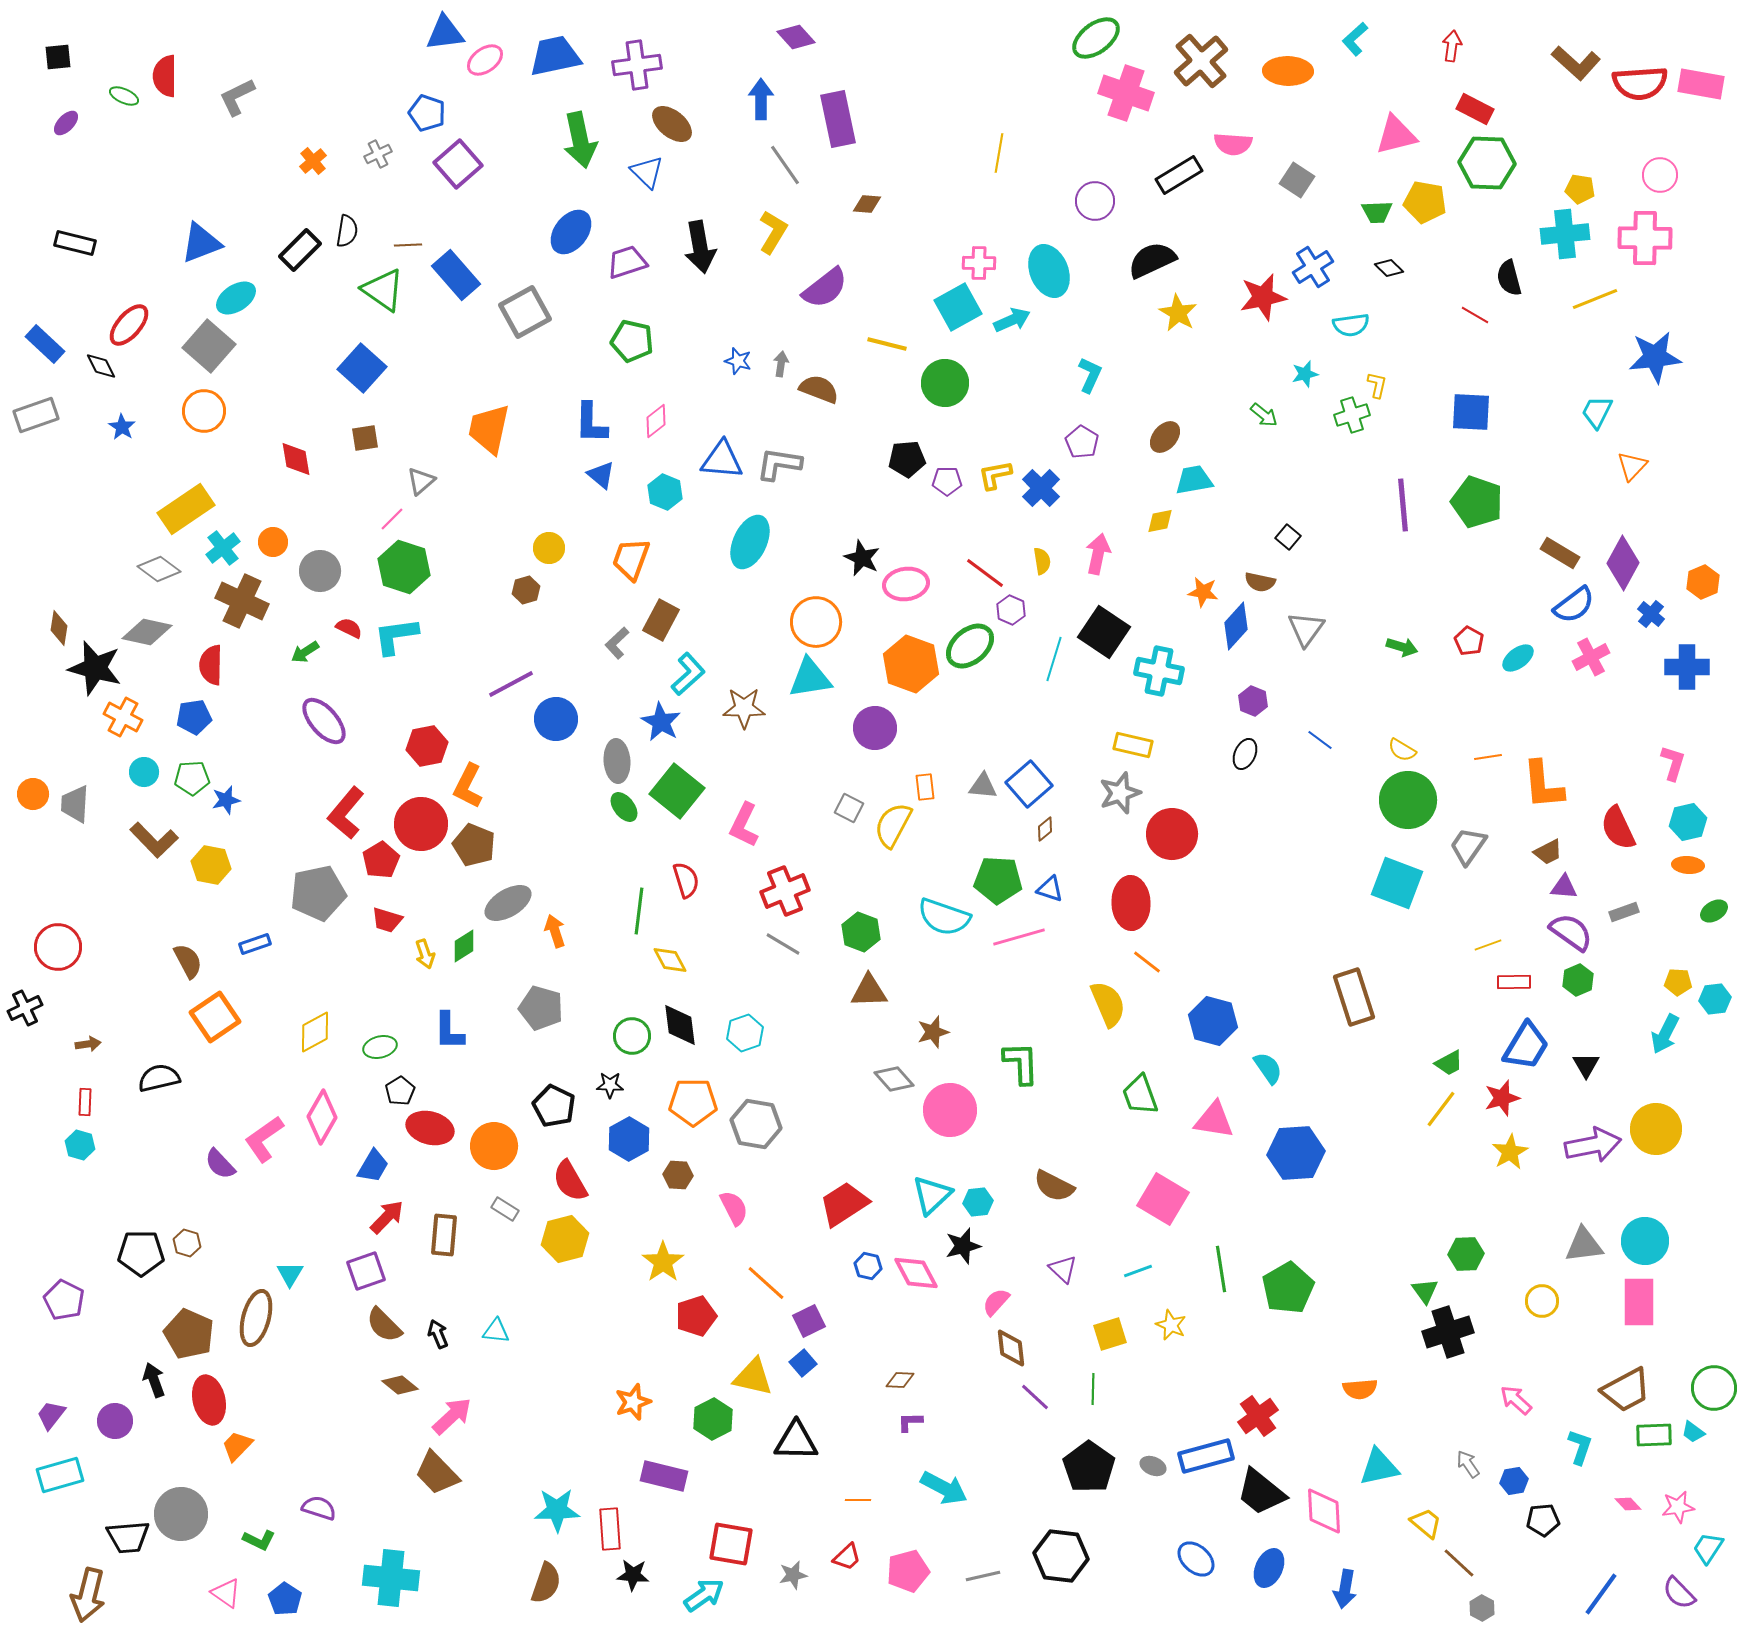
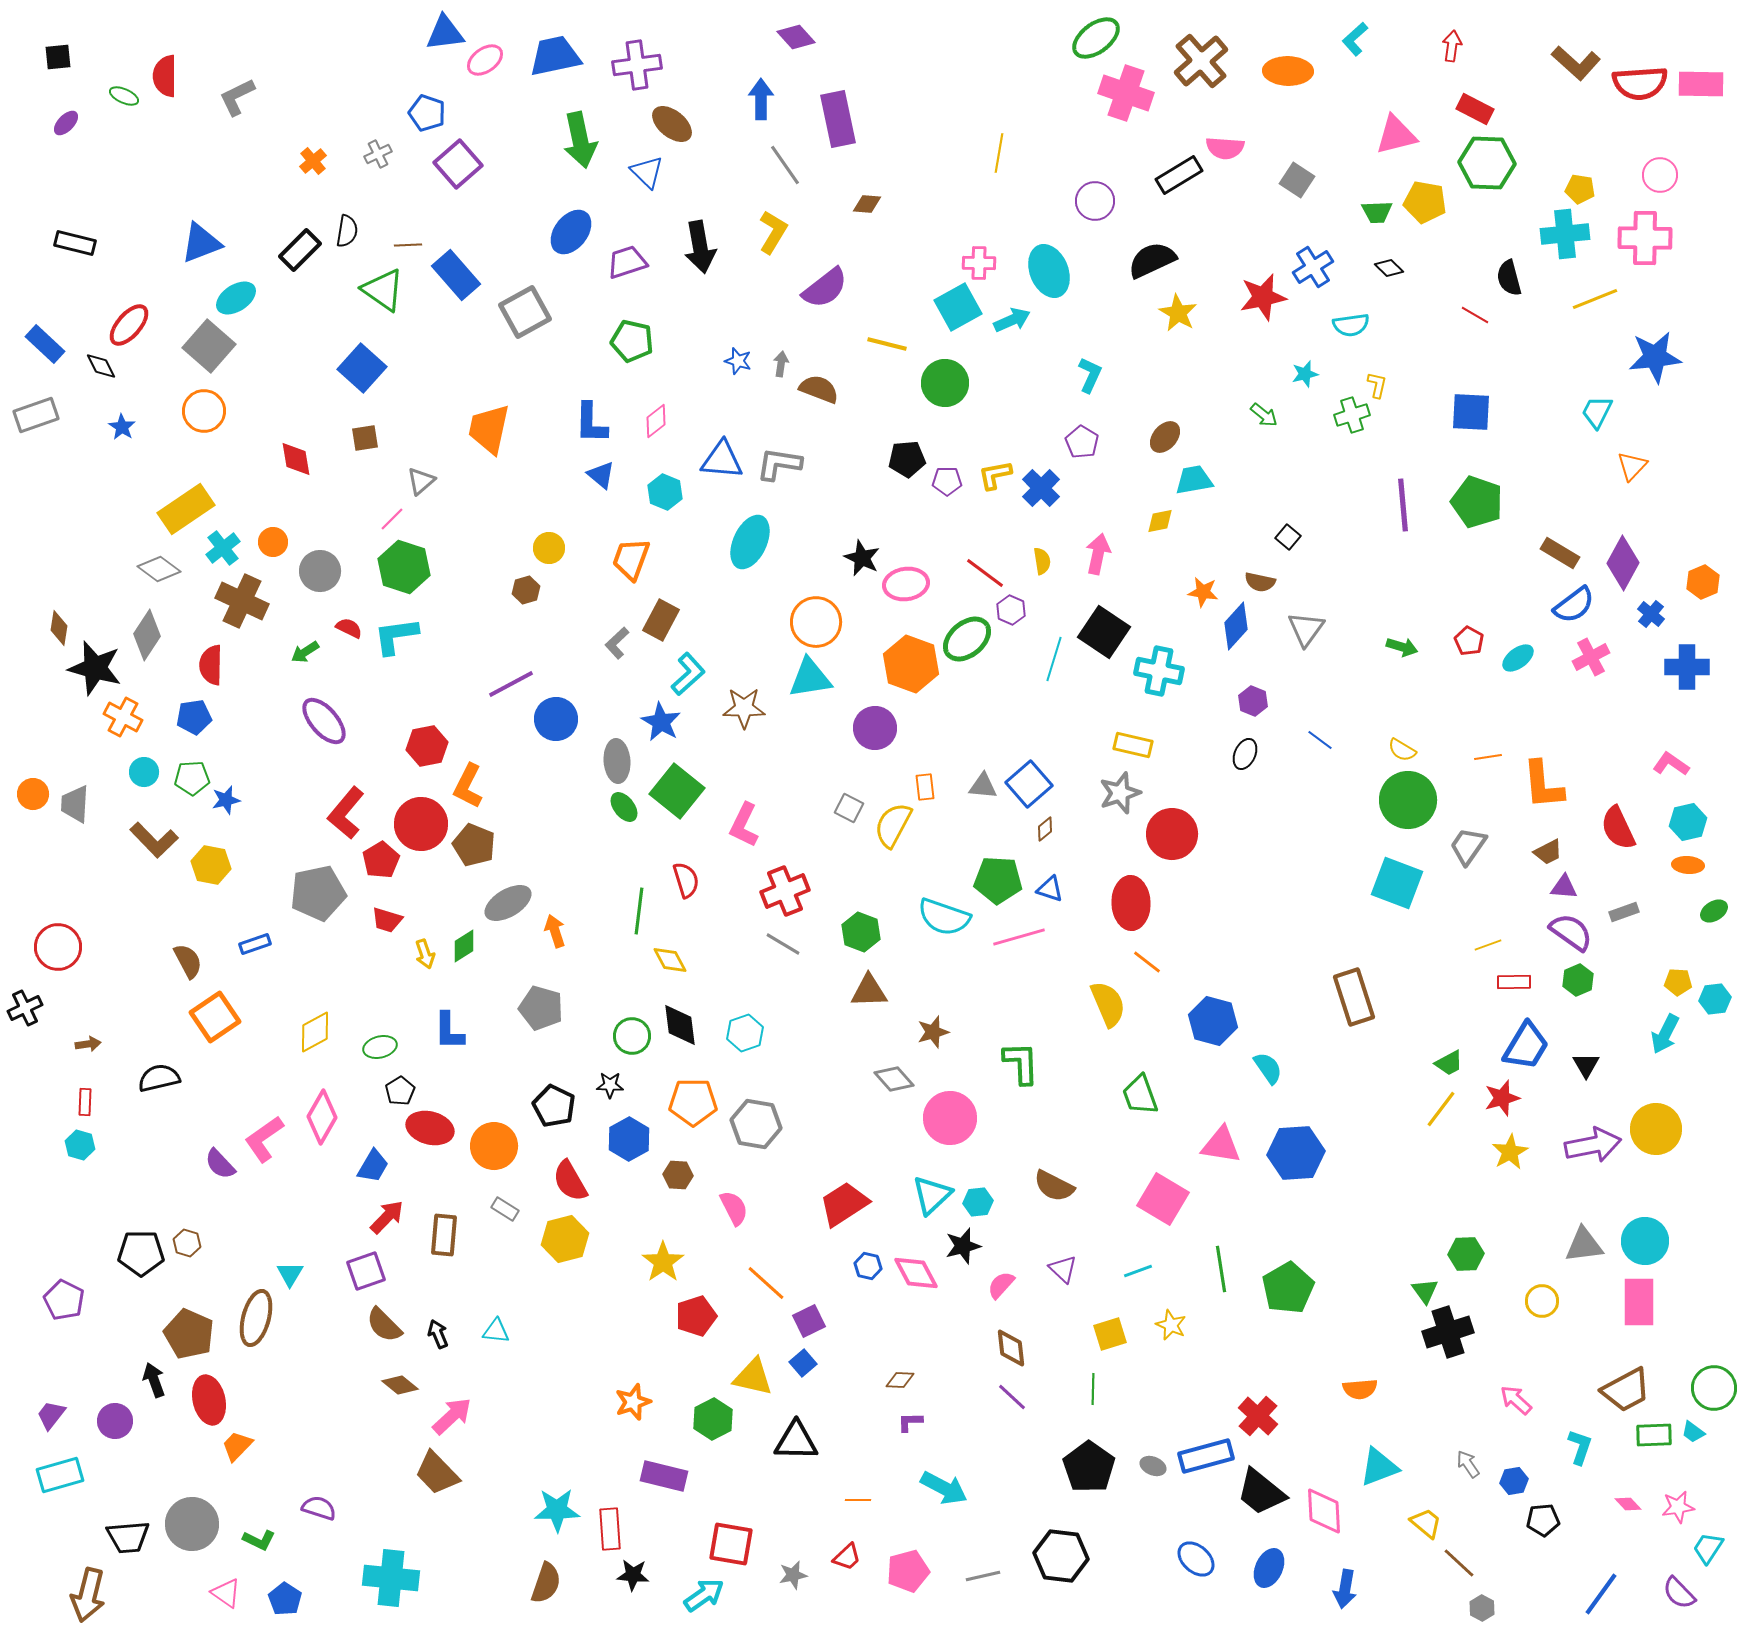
pink rectangle at (1701, 84): rotated 9 degrees counterclockwise
pink semicircle at (1233, 144): moved 8 px left, 4 px down
gray diamond at (147, 632): moved 3 px down; rotated 69 degrees counterclockwise
green ellipse at (970, 646): moved 3 px left, 7 px up
pink L-shape at (1673, 763): moved 2 px left, 1 px down; rotated 72 degrees counterclockwise
pink circle at (950, 1110): moved 8 px down
pink triangle at (1214, 1120): moved 7 px right, 25 px down
pink semicircle at (996, 1302): moved 5 px right, 17 px up
purple line at (1035, 1397): moved 23 px left
red cross at (1258, 1416): rotated 12 degrees counterclockwise
cyan triangle at (1379, 1467): rotated 9 degrees counterclockwise
gray circle at (181, 1514): moved 11 px right, 10 px down
